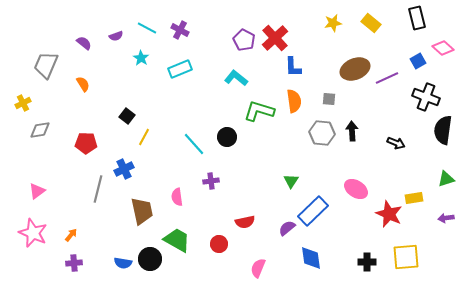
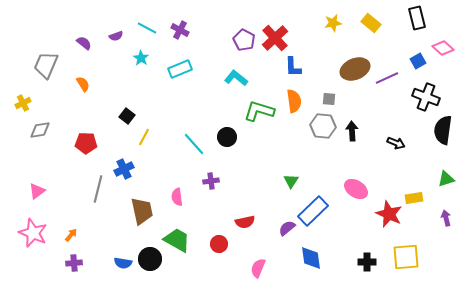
gray hexagon at (322, 133): moved 1 px right, 7 px up
purple arrow at (446, 218): rotated 84 degrees clockwise
